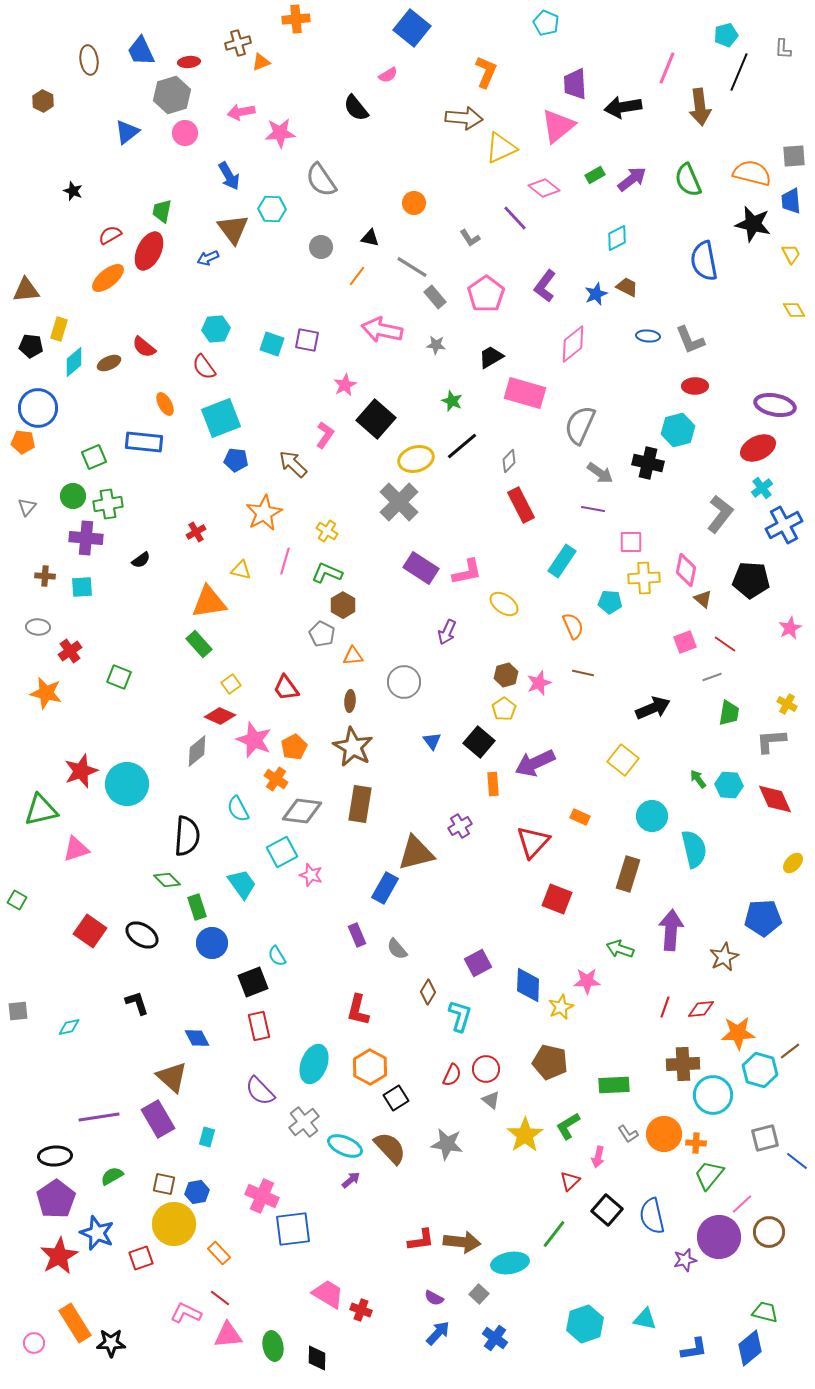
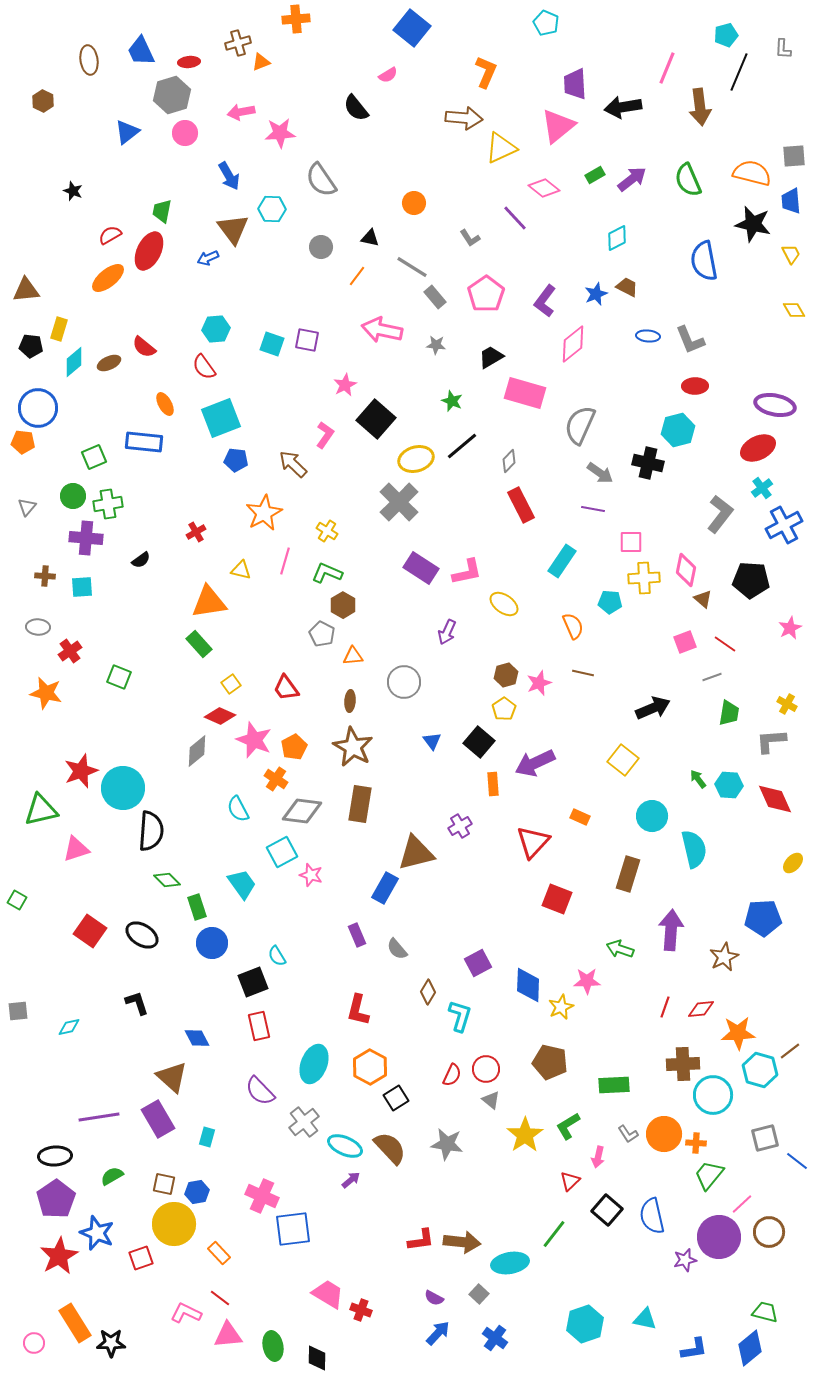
purple L-shape at (545, 286): moved 15 px down
cyan circle at (127, 784): moved 4 px left, 4 px down
black semicircle at (187, 836): moved 36 px left, 5 px up
